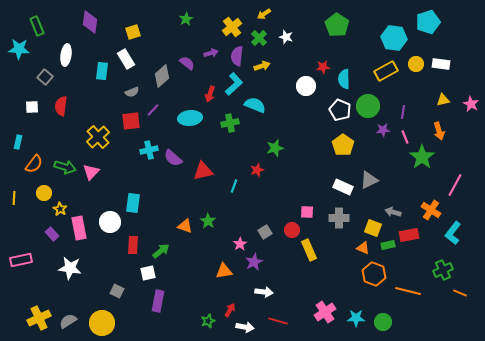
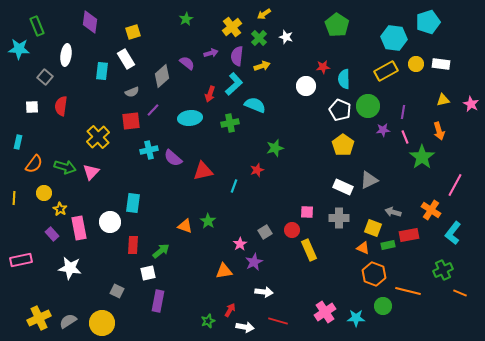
green circle at (383, 322): moved 16 px up
